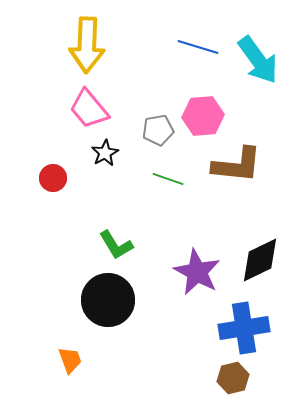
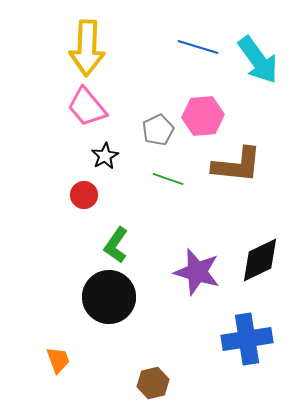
yellow arrow: moved 3 px down
pink trapezoid: moved 2 px left, 2 px up
gray pentagon: rotated 16 degrees counterclockwise
black star: moved 3 px down
red circle: moved 31 px right, 17 px down
green L-shape: rotated 66 degrees clockwise
purple star: rotated 12 degrees counterclockwise
black circle: moved 1 px right, 3 px up
blue cross: moved 3 px right, 11 px down
orange trapezoid: moved 12 px left
brown hexagon: moved 80 px left, 5 px down
